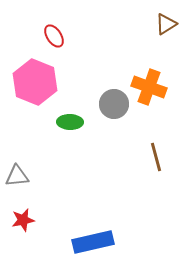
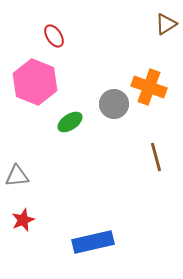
green ellipse: rotated 35 degrees counterclockwise
red star: rotated 10 degrees counterclockwise
